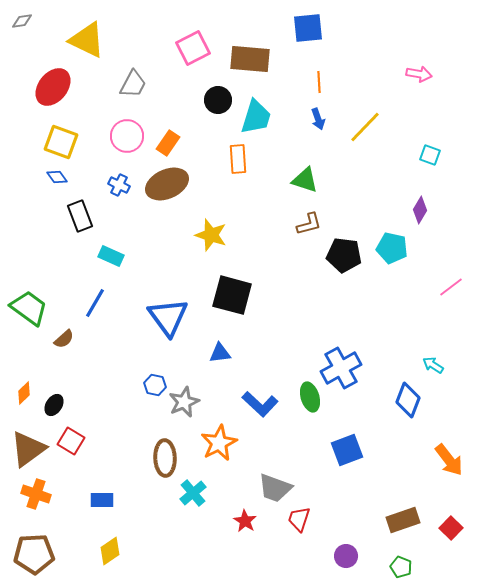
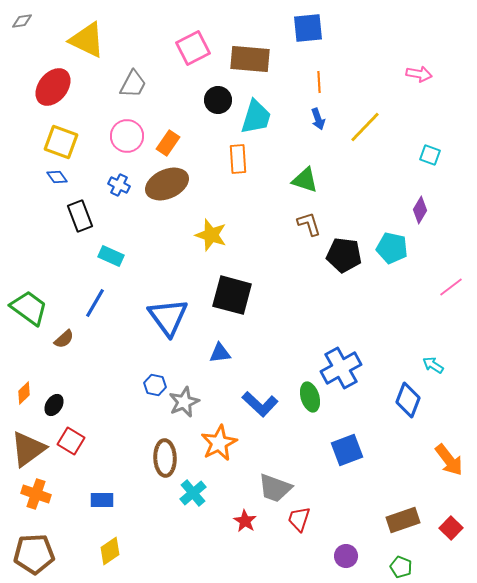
brown L-shape at (309, 224): rotated 92 degrees counterclockwise
